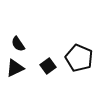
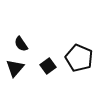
black semicircle: moved 3 px right
black triangle: rotated 24 degrees counterclockwise
